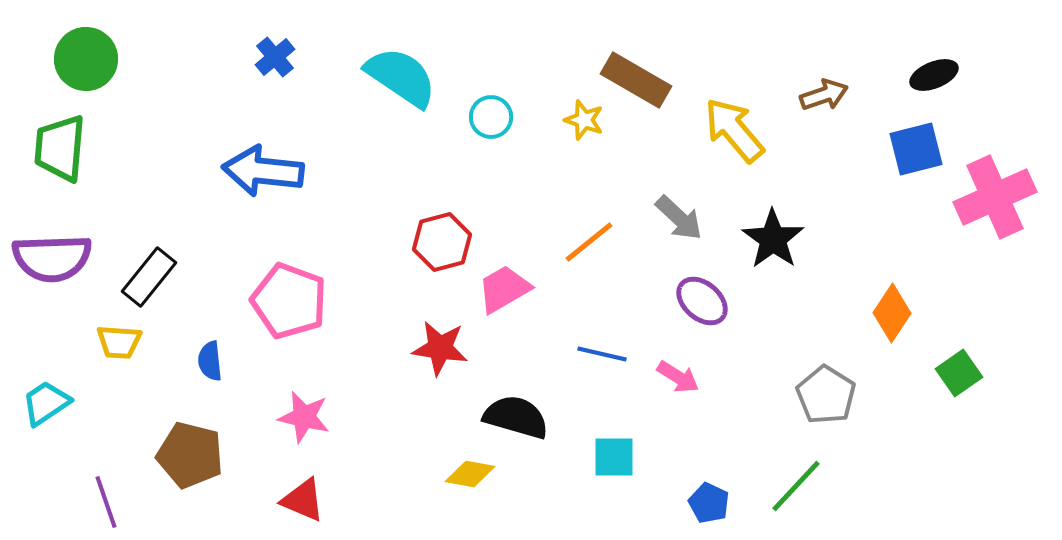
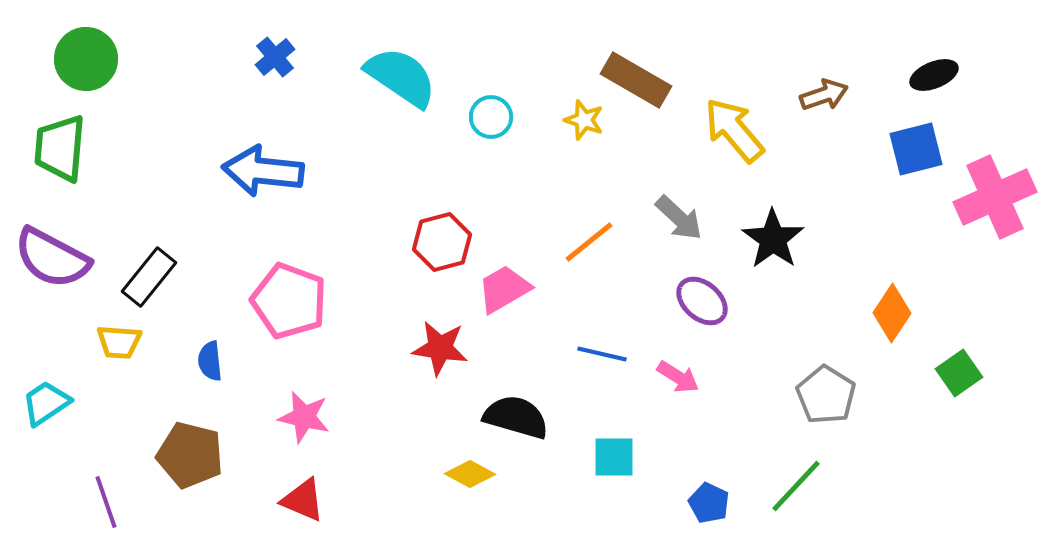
purple semicircle: rotated 30 degrees clockwise
yellow diamond: rotated 18 degrees clockwise
